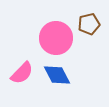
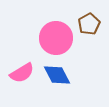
brown pentagon: rotated 15 degrees counterclockwise
pink semicircle: rotated 15 degrees clockwise
